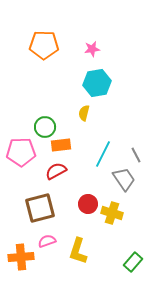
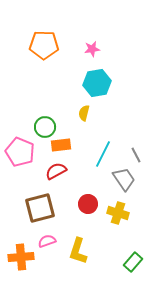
pink pentagon: moved 1 px left; rotated 24 degrees clockwise
yellow cross: moved 6 px right
